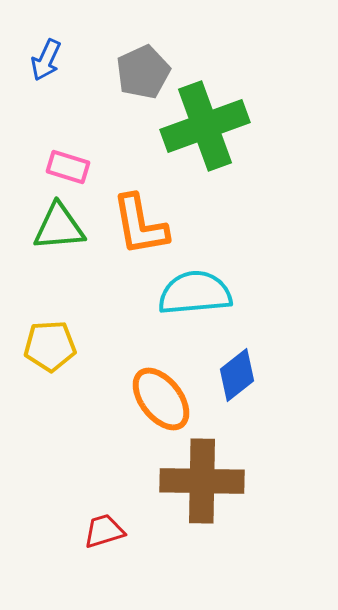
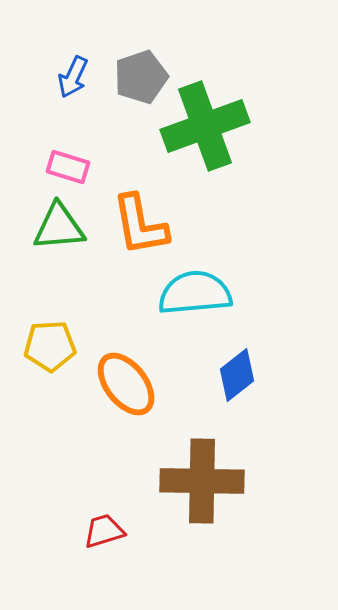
blue arrow: moved 27 px right, 17 px down
gray pentagon: moved 2 px left, 5 px down; rotated 6 degrees clockwise
orange ellipse: moved 35 px left, 15 px up
